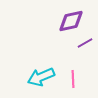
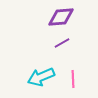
purple diamond: moved 10 px left, 4 px up; rotated 8 degrees clockwise
purple line: moved 23 px left
